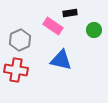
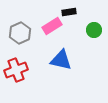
black rectangle: moved 1 px left, 1 px up
pink rectangle: moved 1 px left; rotated 66 degrees counterclockwise
gray hexagon: moved 7 px up
red cross: rotated 30 degrees counterclockwise
